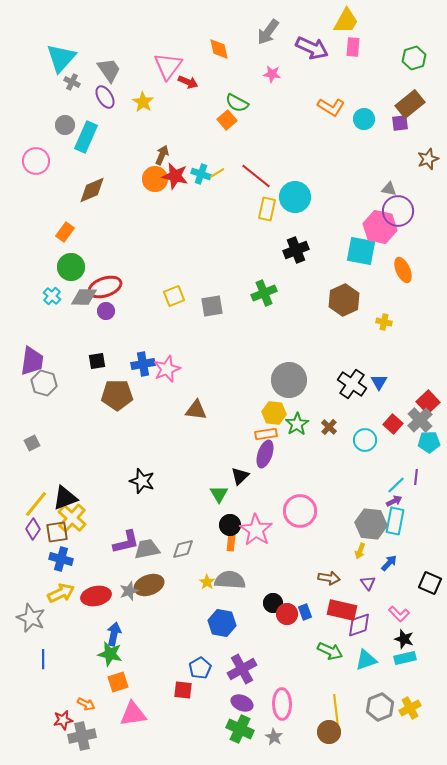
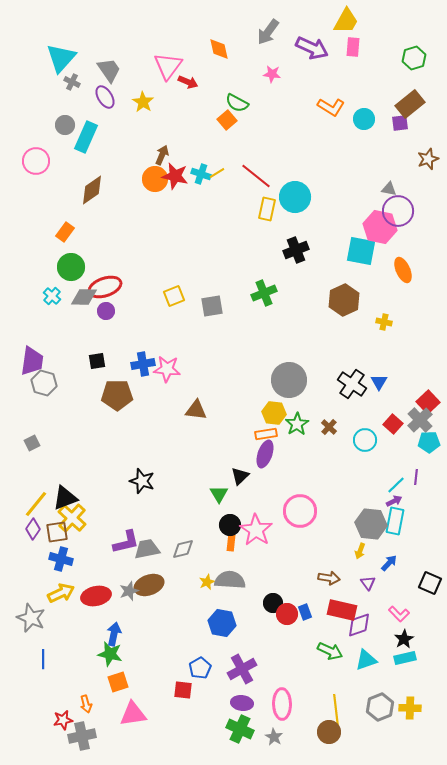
brown diamond at (92, 190): rotated 12 degrees counterclockwise
pink star at (167, 369): rotated 28 degrees clockwise
yellow star at (207, 582): rotated 14 degrees clockwise
black star at (404, 639): rotated 24 degrees clockwise
purple ellipse at (242, 703): rotated 15 degrees counterclockwise
orange arrow at (86, 704): rotated 48 degrees clockwise
yellow cross at (410, 708): rotated 30 degrees clockwise
